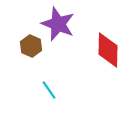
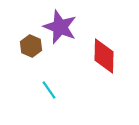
purple star: moved 2 px right, 3 px down
red diamond: moved 4 px left, 6 px down
